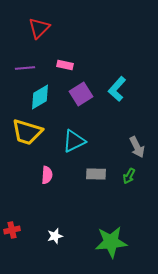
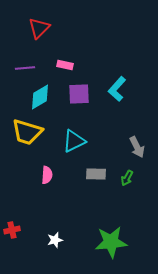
purple square: moved 2 px left; rotated 30 degrees clockwise
green arrow: moved 2 px left, 2 px down
white star: moved 4 px down
